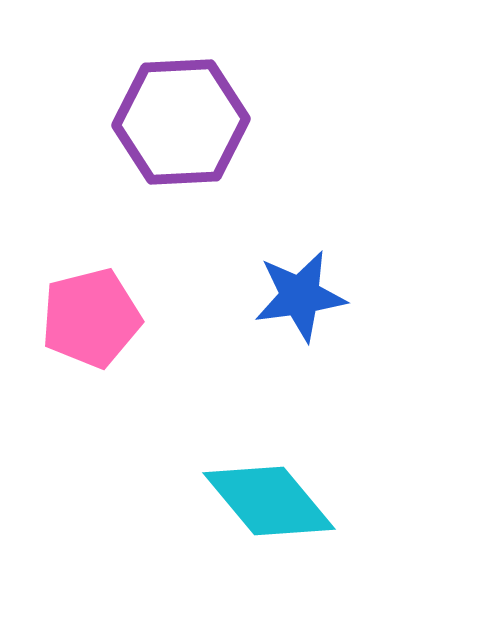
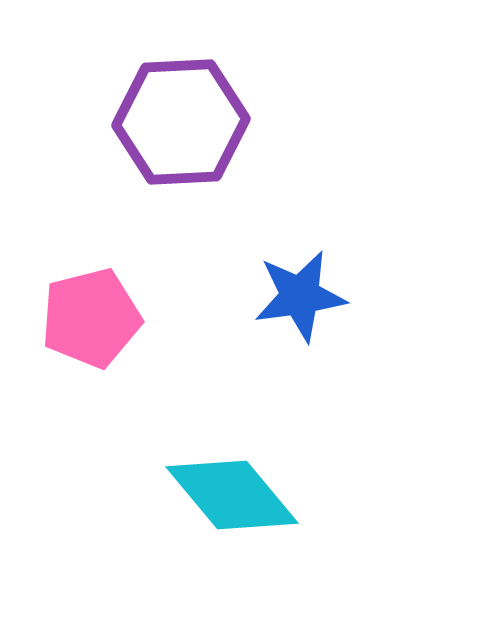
cyan diamond: moved 37 px left, 6 px up
